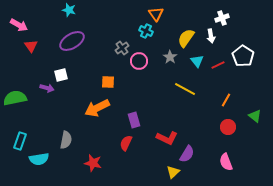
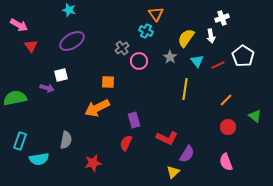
yellow line: rotated 70 degrees clockwise
orange line: rotated 16 degrees clockwise
red star: rotated 24 degrees counterclockwise
